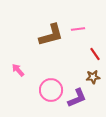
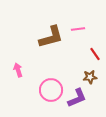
brown L-shape: moved 2 px down
pink arrow: rotated 24 degrees clockwise
brown star: moved 3 px left
